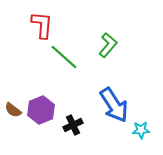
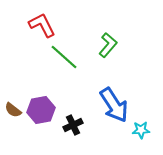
red L-shape: rotated 32 degrees counterclockwise
purple hexagon: rotated 12 degrees clockwise
